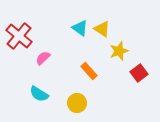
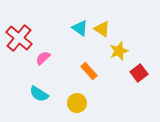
red cross: moved 2 px down
